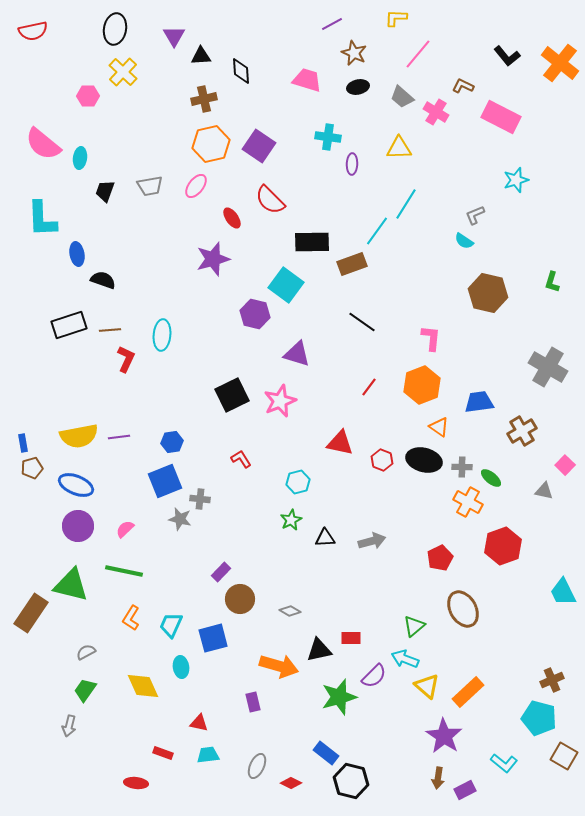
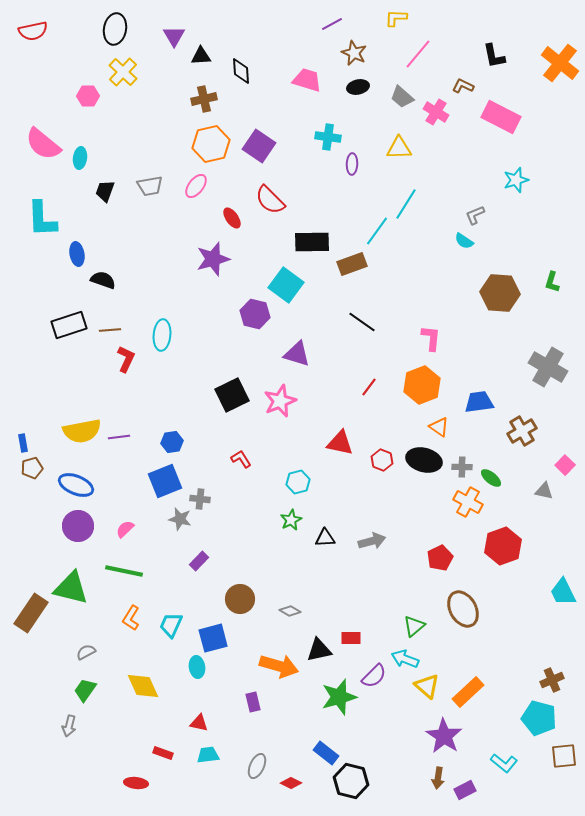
black L-shape at (507, 56): moved 13 px left; rotated 28 degrees clockwise
brown hexagon at (488, 293): moved 12 px right; rotated 9 degrees counterclockwise
yellow semicircle at (79, 436): moved 3 px right, 5 px up
purple rectangle at (221, 572): moved 22 px left, 11 px up
green triangle at (71, 585): moved 3 px down
cyan ellipse at (181, 667): moved 16 px right
brown square at (564, 756): rotated 36 degrees counterclockwise
